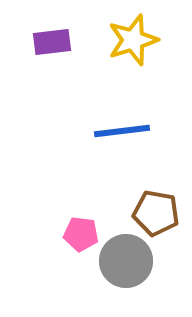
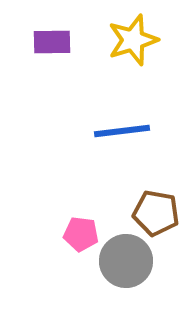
purple rectangle: rotated 6 degrees clockwise
